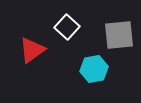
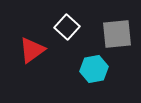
gray square: moved 2 px left, 1 px up
